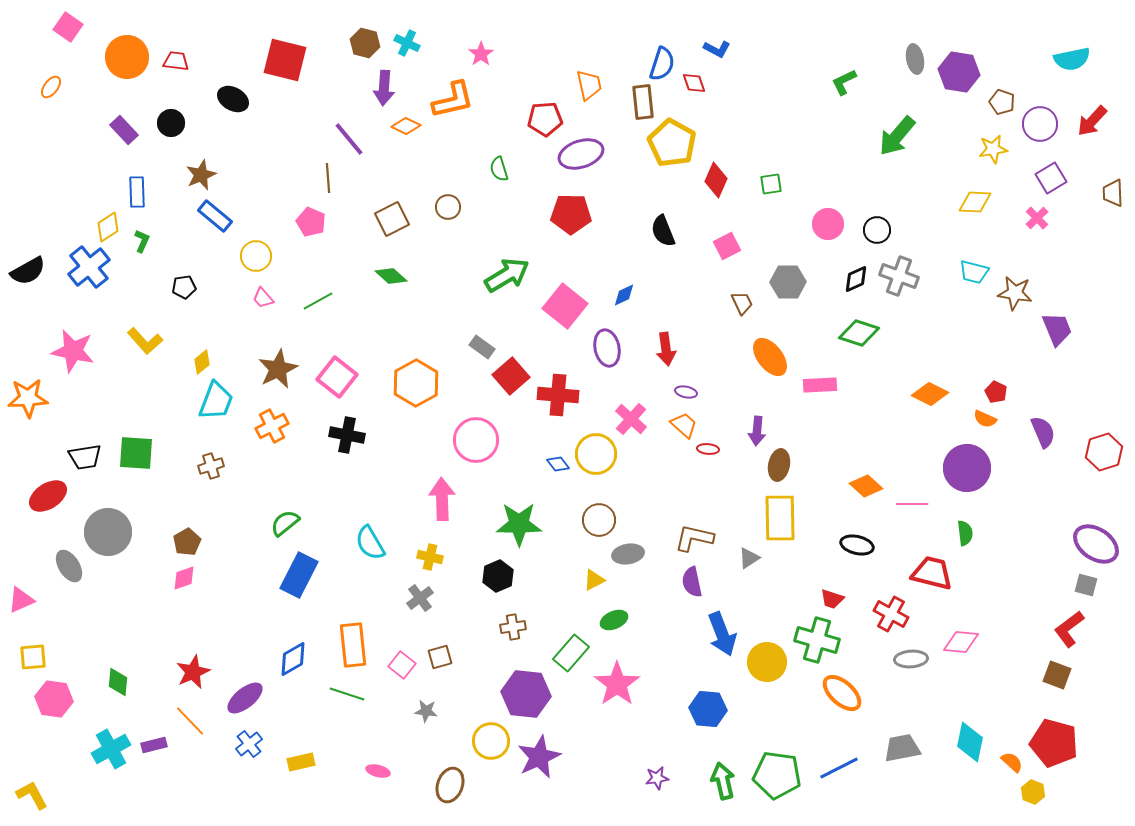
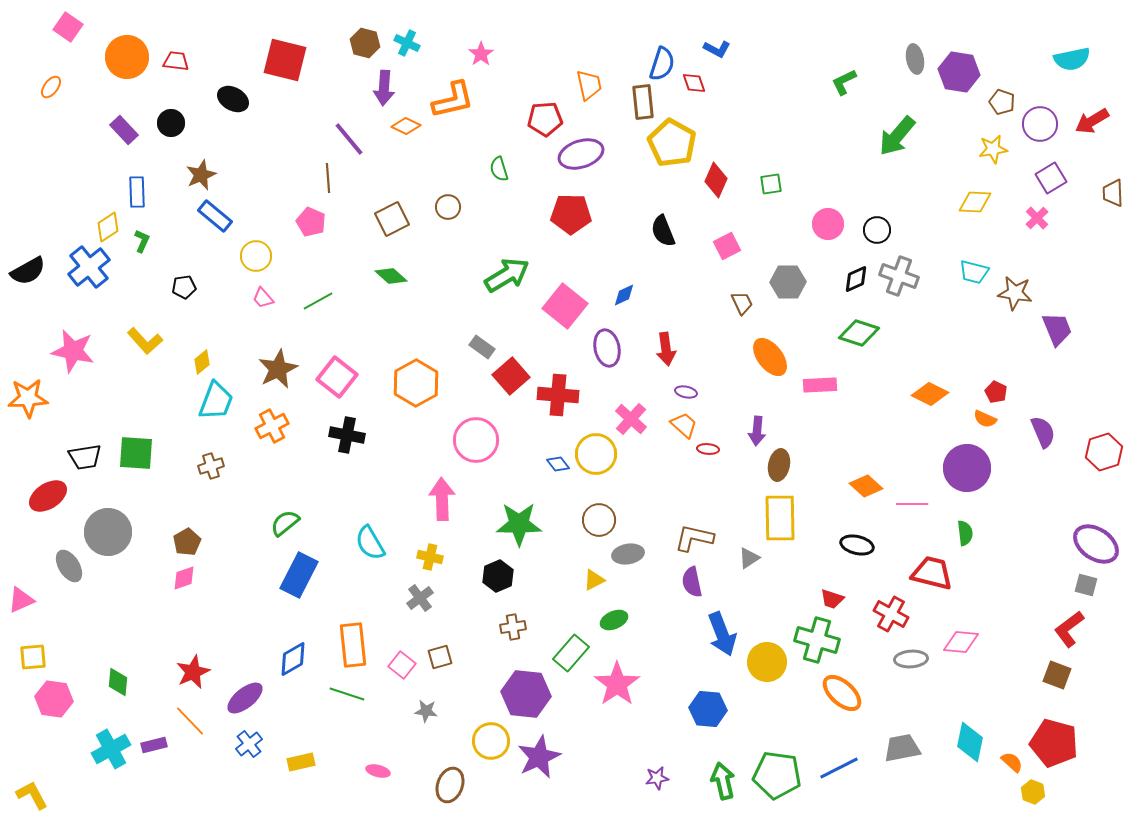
red arrow at (1092, 121): rotated 16 degrees clockwise
